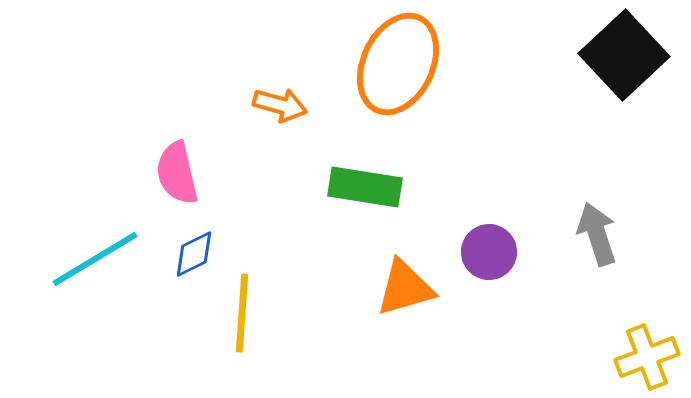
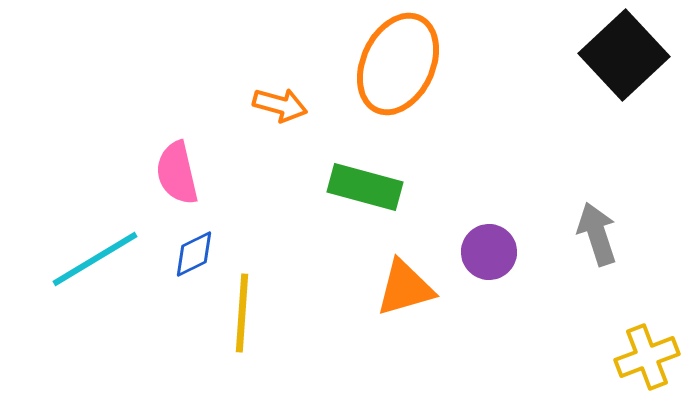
green rectangle: rotated 6 degrees clockwise
